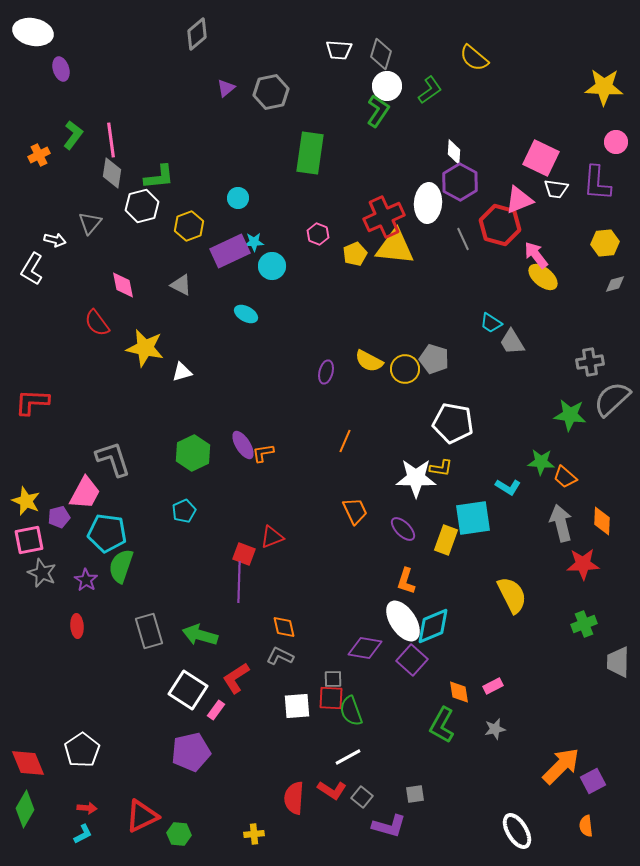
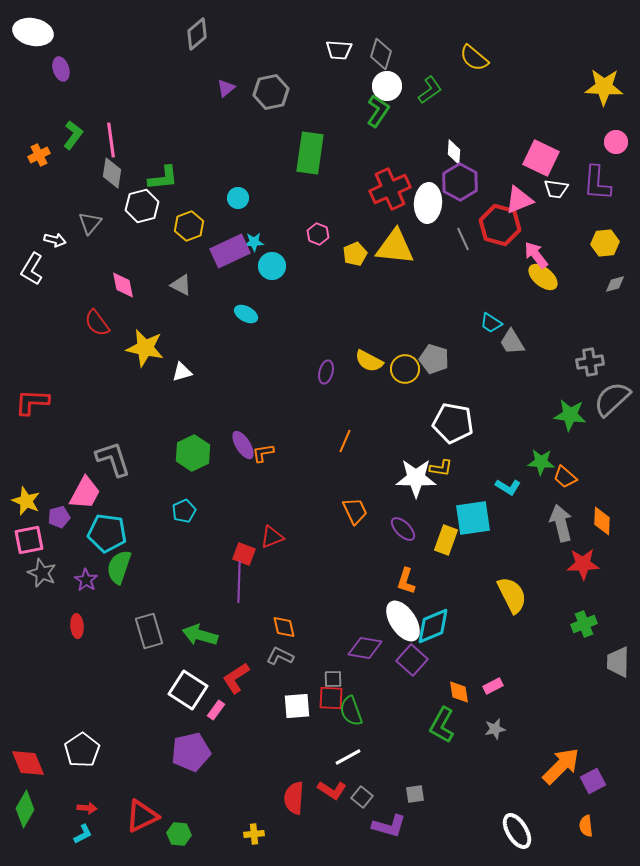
green L-shape at (159, 177): moved 4 px right, 1 px down
red cross at (384, 217): moved 6 px right, 28 px up
green semicircle at (121, 566): moved 2 px left, 1 px down
